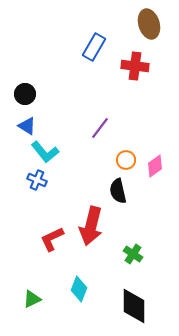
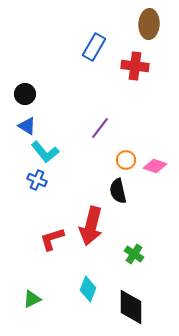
brown ellipse: rotated 20 degrees clockwise
pink diamond: rotated 55 degrees clockwise
red L-shape: rotated 8 degrees clockwise
green cross: moved 1 px right
cyan diamond: moved 9 px right
black diamond: moved 3 px left, 1 px down
